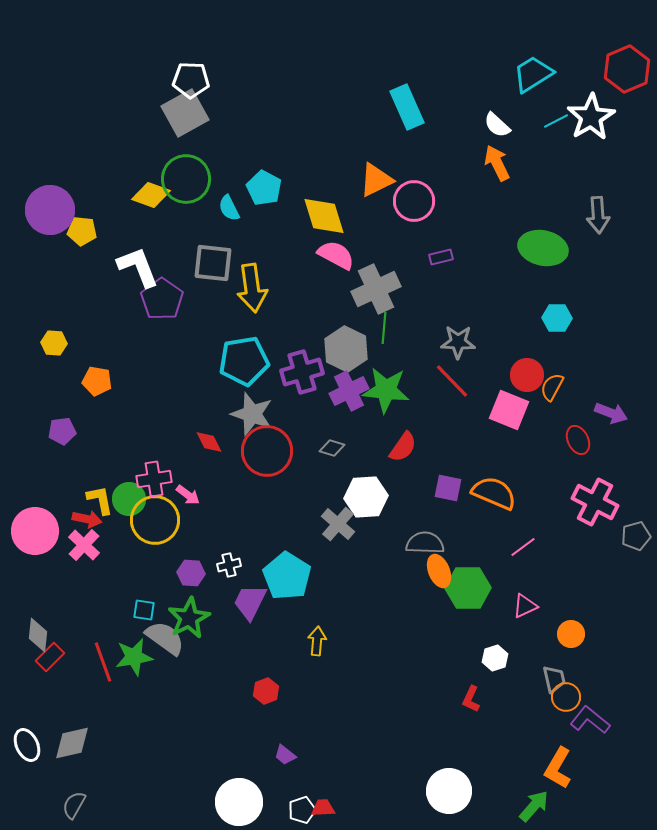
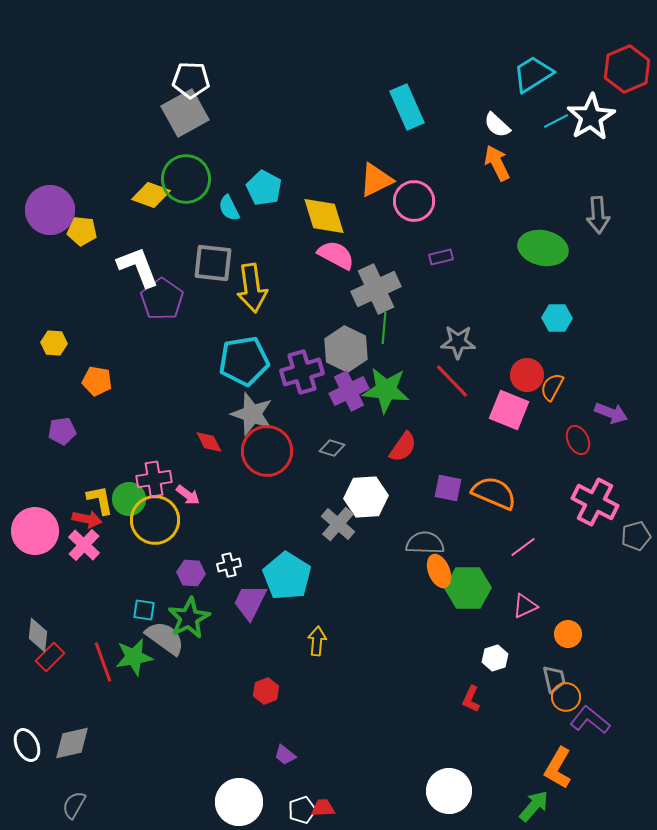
orange circle at (571, 634): moved 3 px left
